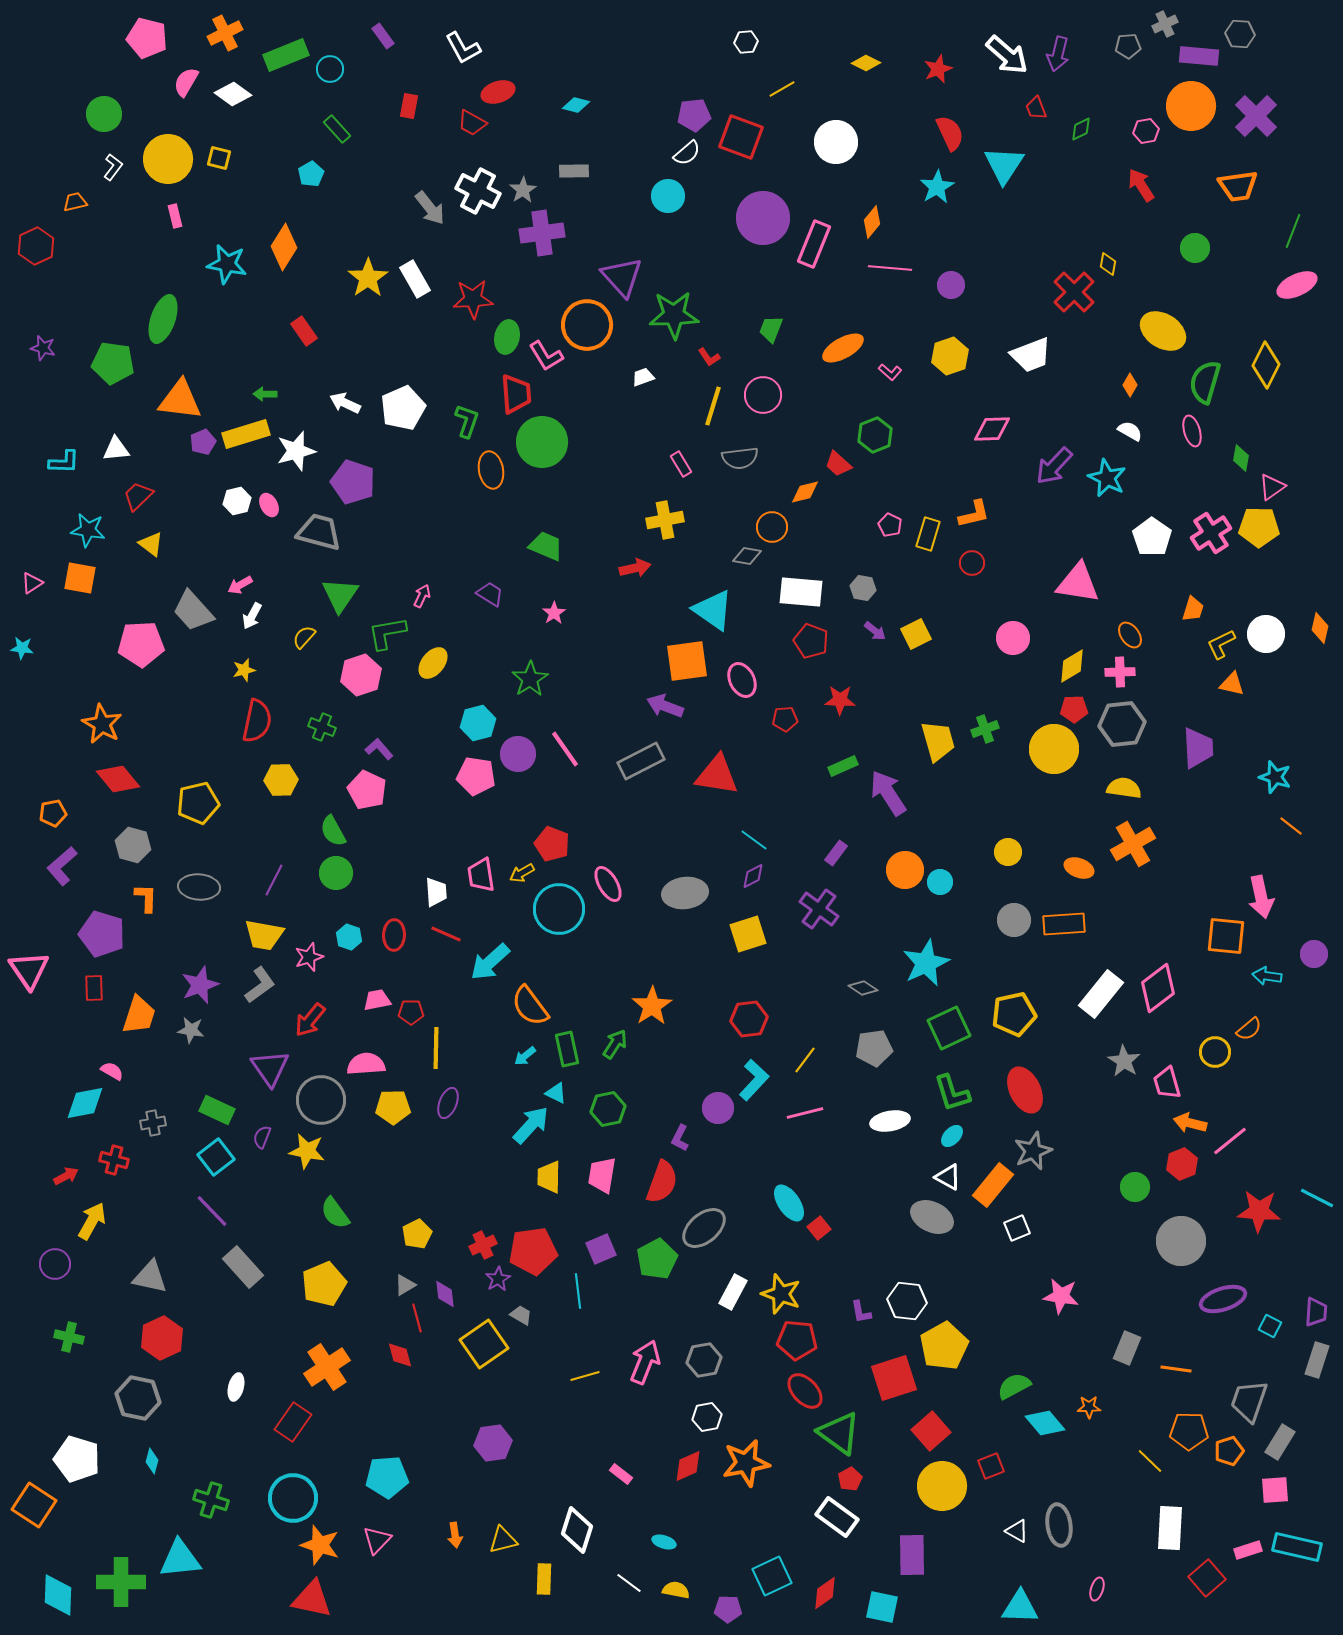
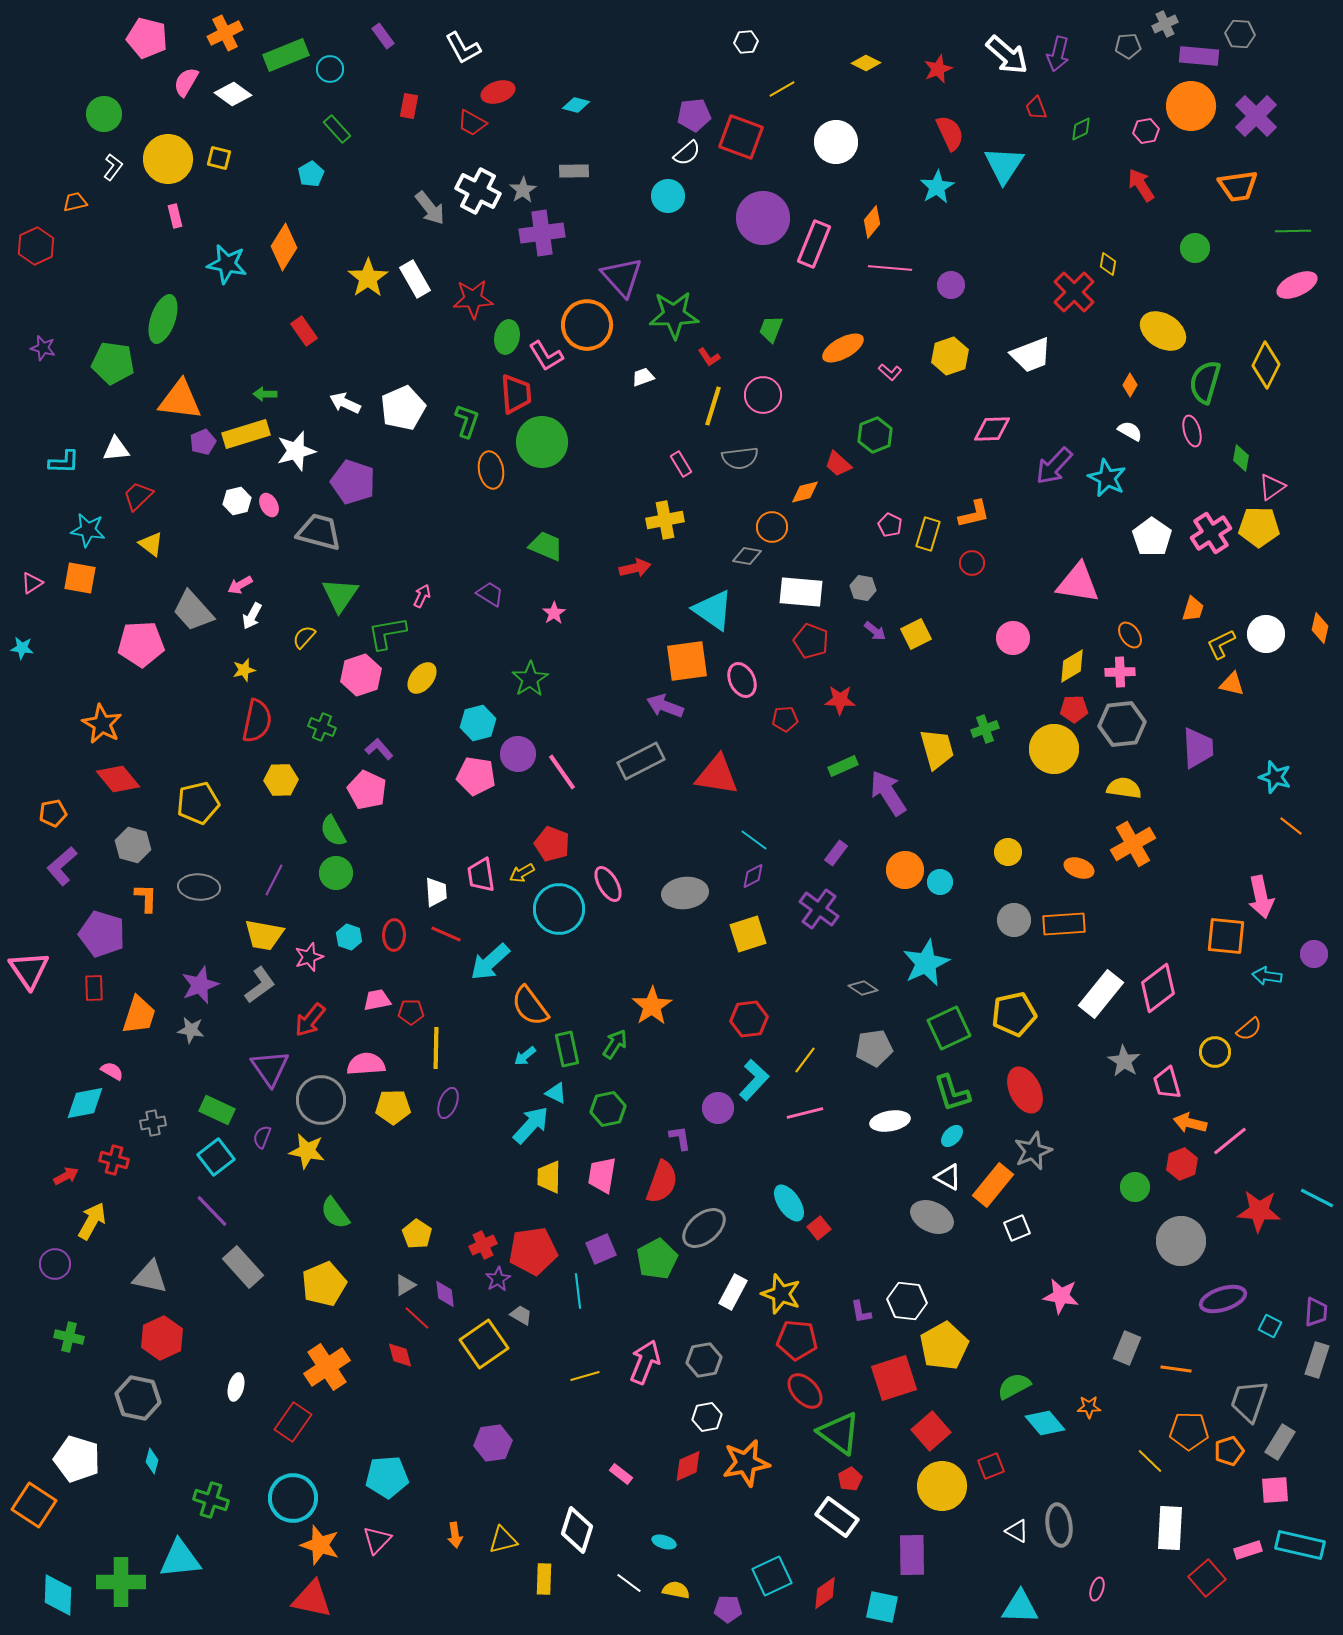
green line at (1293, 231): rotated 68 degrees clockwise
yellow ellipse at (433, 663): moved 11 px left, 15 px down
yellow trapezoid at (938, 741): moved 1 px left, 8 px down
pink line at (565, 749): moved 3 px left, 23 px down
purple L-shape at (680, 1138): rotated 144 degrees clockwise
yellow pentagon at (417, 1234): rotated 12 degrees counterclockwise
red line at (417, 1318): rotated 32 degrees counterclockwise
cyan rectangle at (1297, 1547): moved 3 px right, 2 px up
